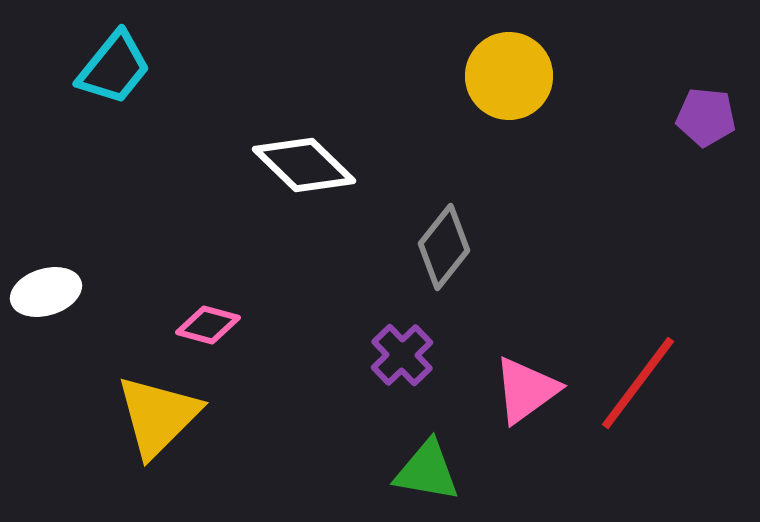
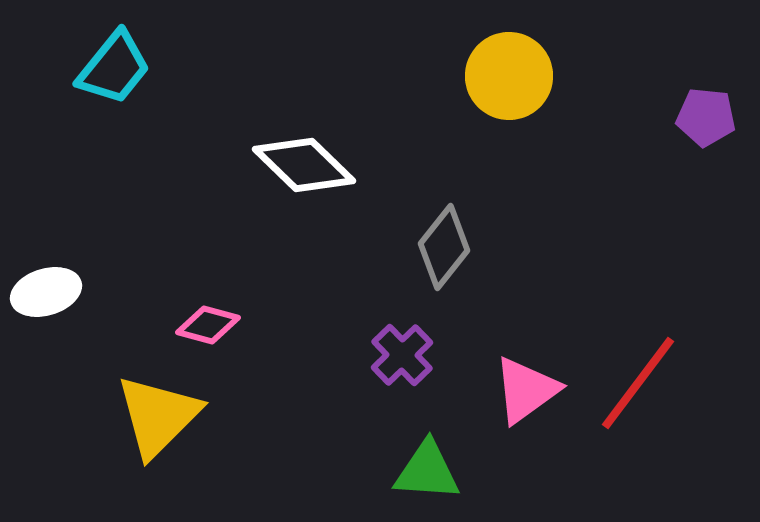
green triangle: rotated 6 degrees counterclockwise
